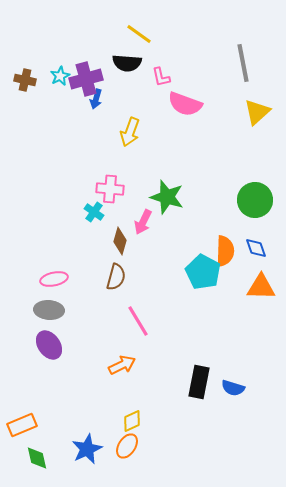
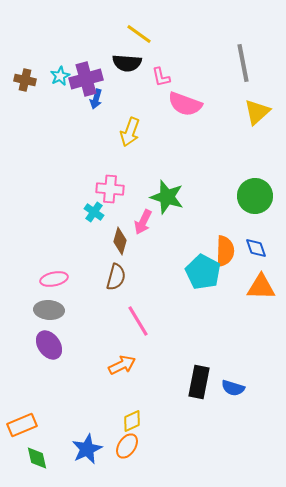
green circle: moved 4 px up
